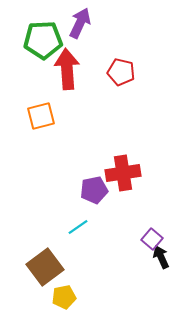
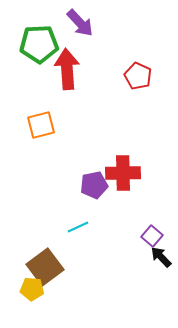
purple arrow: rotated 112 degrees clockwise
green pentagon: moved 4 px left, 4 px down
red pentagon: moved 17 px right, 4 px down; rotated 12 degrees clockwise
orange square: moved 9 px down
red cross: rotated 8 degrees clockwise
purple pentagon: moved 5 px up
cyan line: rotated 10 degrees clockwise
purple square: moved 3 px up
black arrow: rotated 20 degrees counterclockwise
yellow pentagon: moved 32 px left, 8 px up; rotated 15 degrees clockwise
